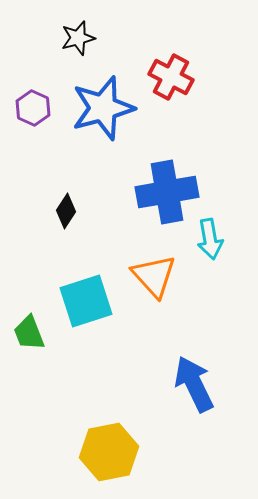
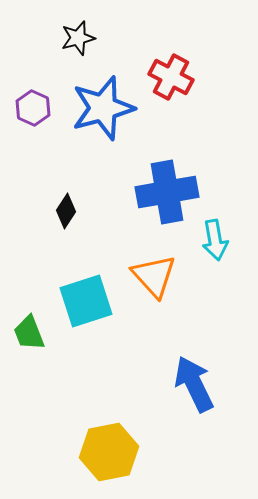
cyan arrow: moved 5 px right, 1 px down
